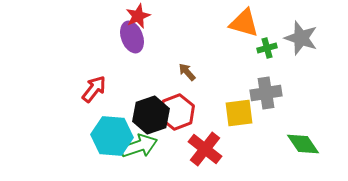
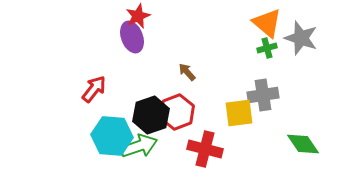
orange triangle: moved 23 px right; rotated 24 degrees clockwise
gray cross: moved 3 px left, 2 px down
red cross: rotated 24 degrees counterclockwise
